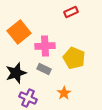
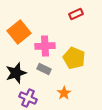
red rectangle: moved 5 px right, 2 px down
